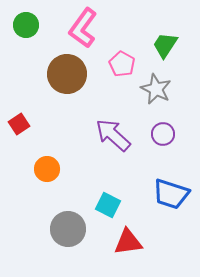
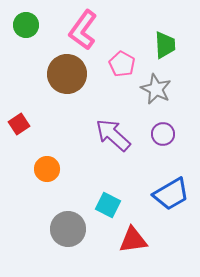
pink L-shape: moved 2 px down
green trapezoid: rotated 144 degrees clockwise
blue trapezoid: rotated 48 degrees counterclockwise
red triangle: moved 5 px right, 2 px up
